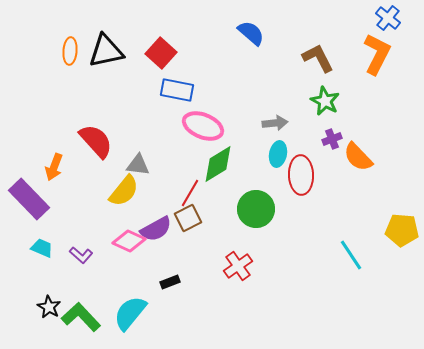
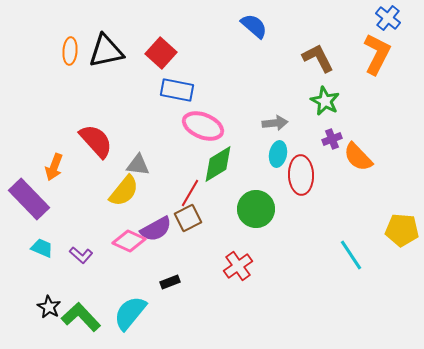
blue semicircle: moved 3 px right, 7 px up
